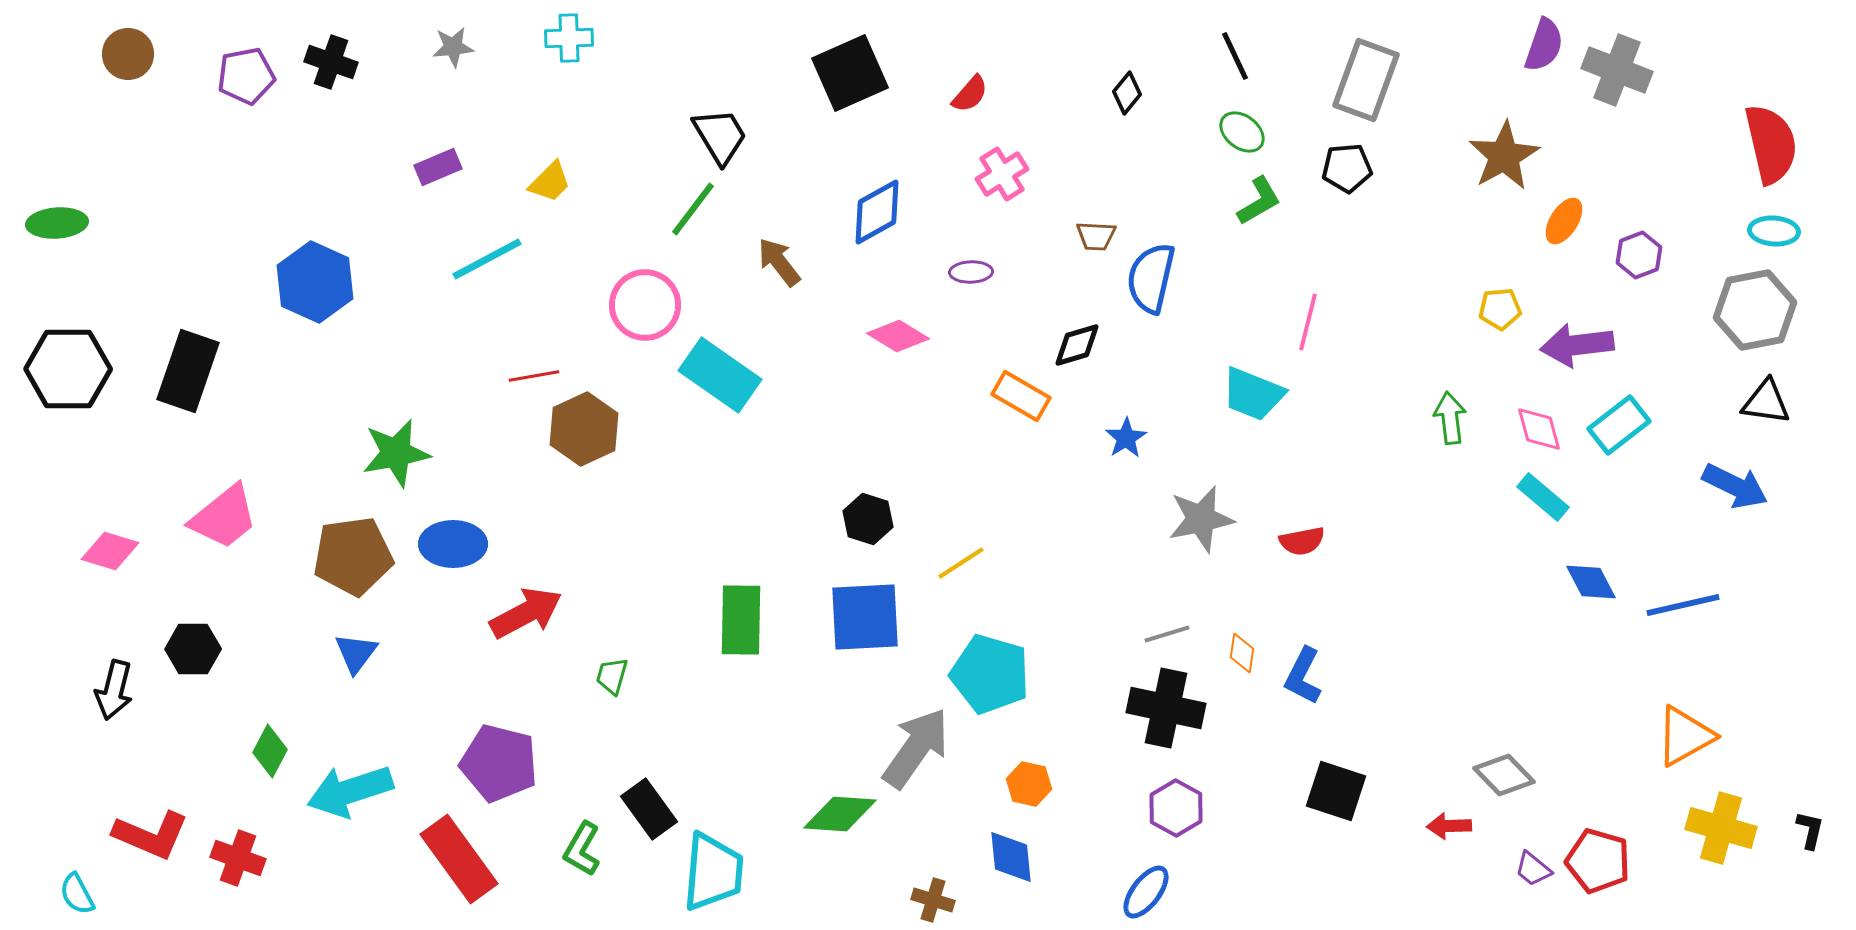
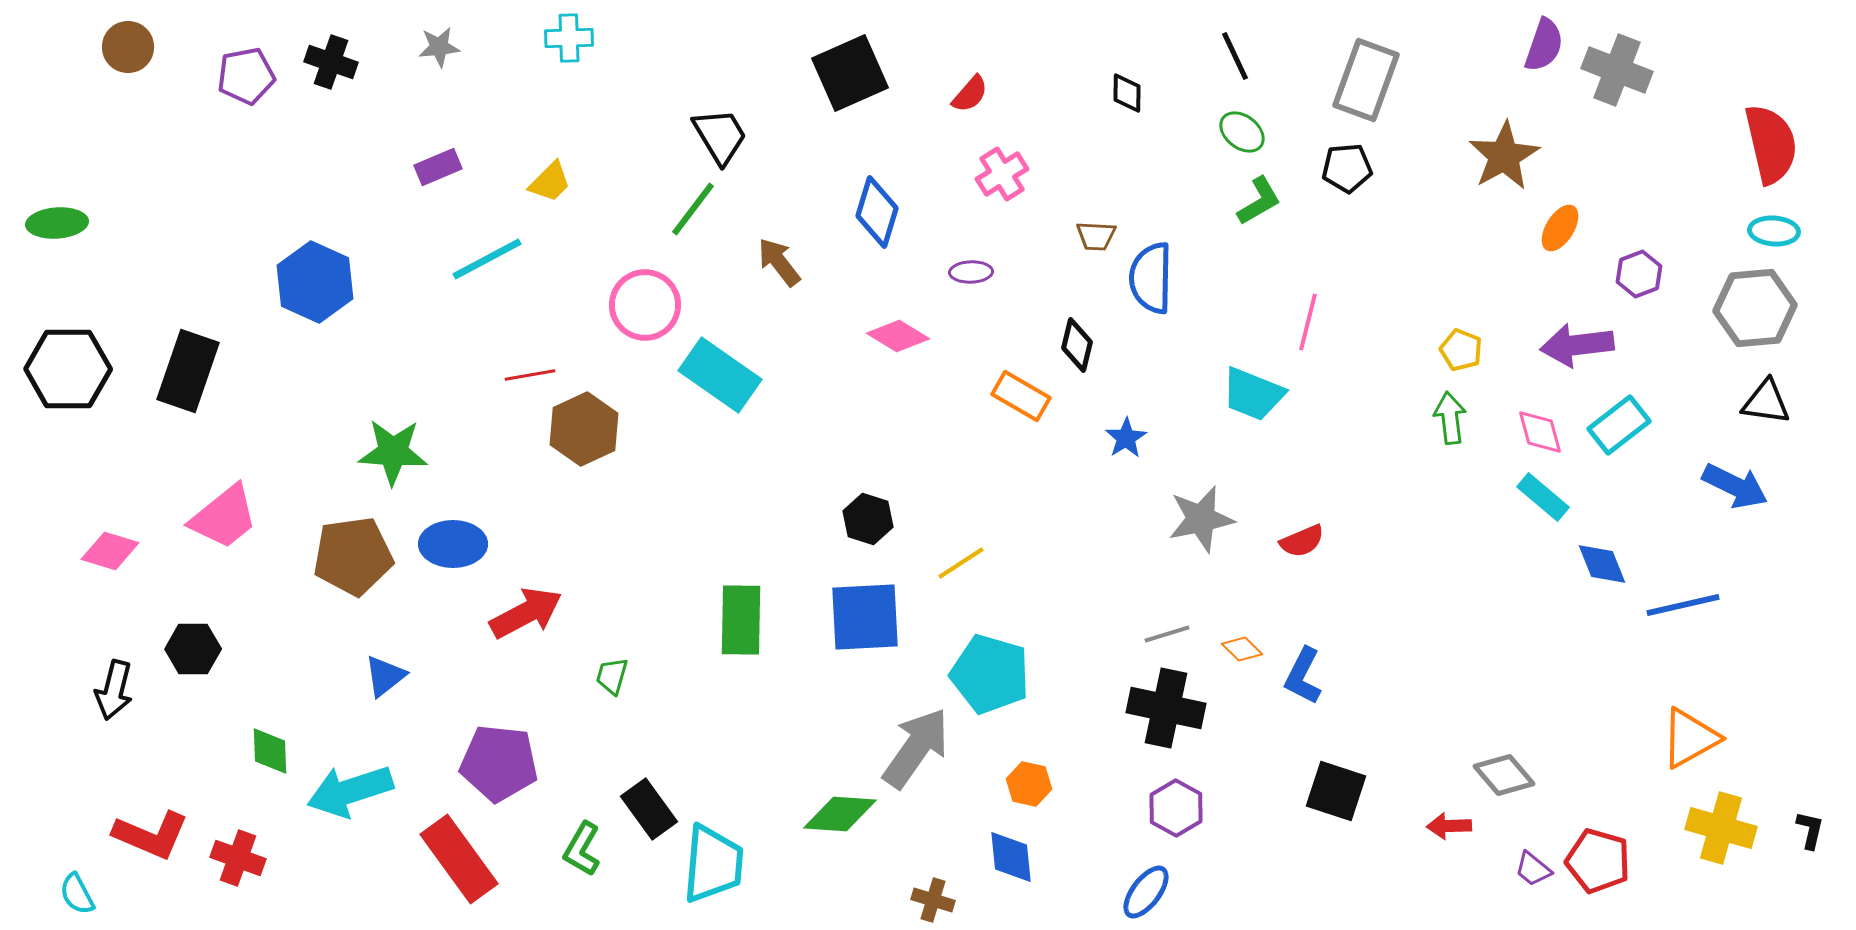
gray star at (453, 47): moved 14 px left
brown circle at (128, 54): moved 7 px up
black diamond at (1127, 93): rotated 39 degrees counterclockwise
blue diamond at (877, 212): rotated 44 degrees counterclockwise
orange ellipse at (1564, 221): moved 4 px left, 7 px down
purple hexagon at (1639, 255): moved 19 px down
blue semicircle at (1151, 278): rotated 12 degrees counterclockwise
yellow pentagon at (1500, 309): moved 39 px left, 41 px down; rotated 27 degrees clockwise
gray hexagon at (1755, 310): moved 2 px up; rotated 6 degrees clockwise
black diamond at (1077, 345): rotated 60 degrees counterclockwise
red line at (534, 376): moved 4 px left, 1 px up
pink diamond at (1539, 429): moved 1 px right, 3 px down
green star at (396, 453): moved 3 px left, 1 px up; rotated 14 degrees clockwise
red semicircle at (1302, 541): rotated 12 degrees counterclockwise
blue diamond at (1591, 582): moved 11 px right, 18 px up; rotated 6 degrees clockwise
blue triangle at (356, 653): moved 29 px right, 23 px down; rotated 15 degrees clockwise
orange diamond at (1242, 653): moved 4 px up; rotated 54 degrees counterclockwise
orange triangle at (1685, 736): moved 5 px right, 2 px down
green diamond at (270, 751): rotated 30 degrees counterclockwise
purple pentagon at (499, 763): rotated 8 degrees counterclockwise
gray diamond at (1504, 775): rotated 4 degrees clockwise
cyan trapezoid at (713, 872): moved 8 px up
